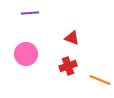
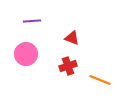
purple line: moved 2 px right, 8 px down
